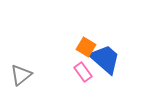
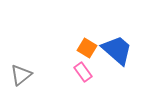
orange square: moved 1 px right, 1 px down
blue trapezoid: moved 12 px right, 9 px up
